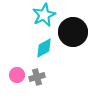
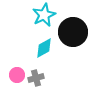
gray cross: moved 1 px left, 1 px down
